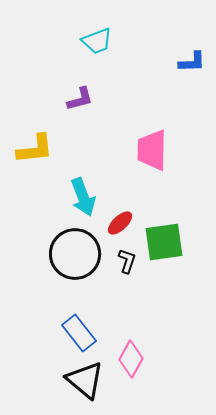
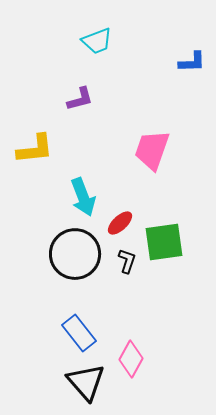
pink trapezoid: rotated 18 degrees clockwise
black triangle: moved 1 px right, 2 px down; rotated 9 degrees clockwise
